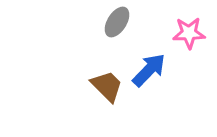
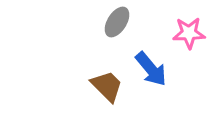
blue arrow: moved 2 px right, 1 px up; rotated 96 degrees clockwise
